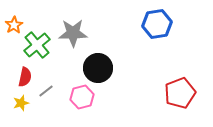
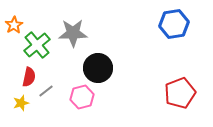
blue hexagon: moved 17 px right
red semicircle: moved 4 px right
